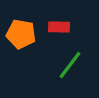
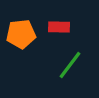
orange pentagon: rotated 16 degrees counterclockwise
